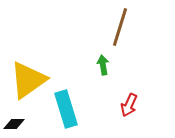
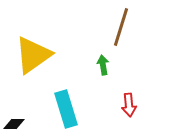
brown line: moved 1 px right
yellow triangle: moved 5 px right, 25 px up
red arrow: rotated 30 degrees counterclockwise
